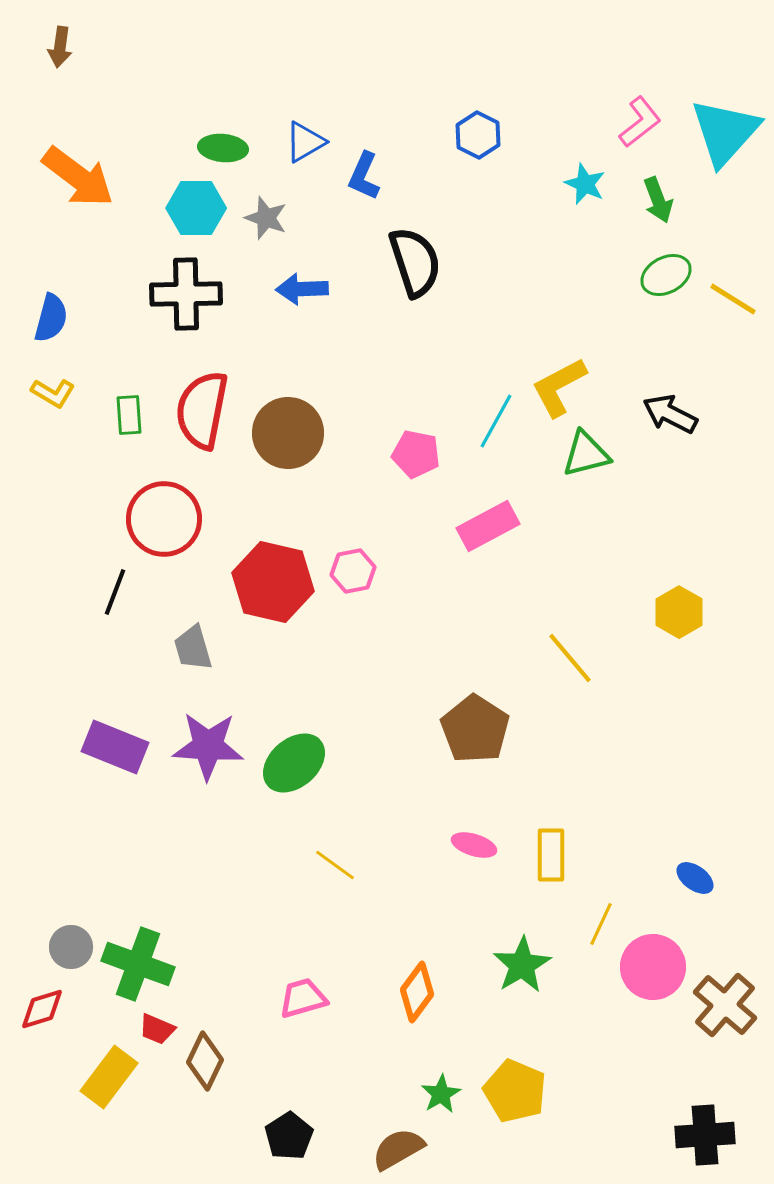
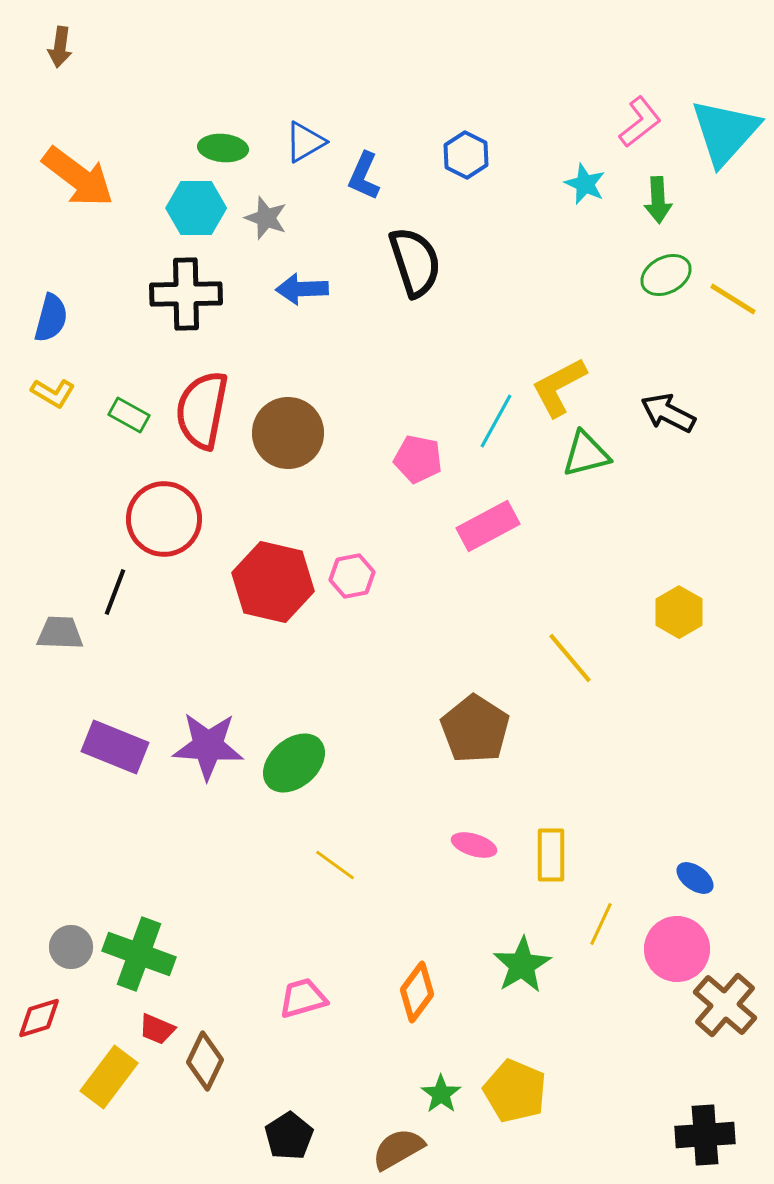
blue hexagon at (478, 135): moved 12 px left, 20 px down
green arrow at (658, 200): rotated 18 degrees clockwise
black arrow at (670, 414): moved 2 px left, 1 px up
green rectangle at (129, 415): rotated 57 degrees counterclockwise
pink pentagon at (416, 454): moved 2 px right, 5 px down
pink hexagon at (353, 571): moved 1 px left, 5 px down
gray trapezoid at (193, 648): moved 133 px left, 15 px up; rotated 108 degrees clockwise
green cross at (138, 964): moved 1 px right, 10 px up
pink circle at (653, 967): moved 24 px right, 18 px up
red diamond at (42, 1009): moved 3 px left, 9 px down
green star at (441, 1094): rotated 6 degrees counterclockwise
